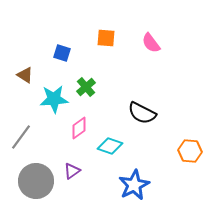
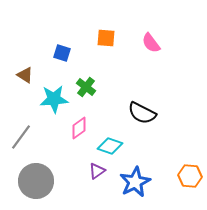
green cross: rotated 12 degrees counterclockwise
orange hexagon: moved 25 px down
purple triangle: moved 25 px right
blue star: moved 1 px right, 3 px up
